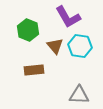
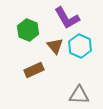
purple L-shape: moved 1 px left, 1 px down
cyan hexagon: rotated 15 degrees clockwise
brown rectangle: rotated 18 degrees counterclockwise
